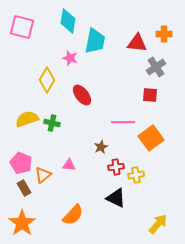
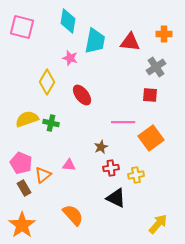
red triangle: moved 7 px left, 1 px up
yellow diamond: moved 2 px down
green cross: moved 1 px left
red cross: moved 5 px left, 1 px down
orange semicircle: rotated 85 degrees counterclockwise
orange star: moved 2 px down
